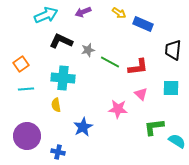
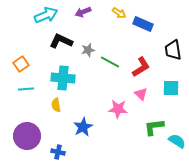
black trapezoid: rotated 15 degrees counterclockwise
red L-shape: moved 3 px right; rotated 25 degrees counterclockwise
